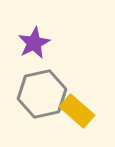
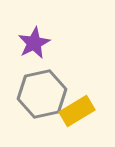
yellow rectangle: rotated 72 degrees counterclockwise
